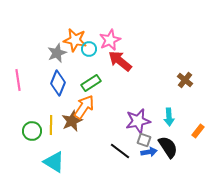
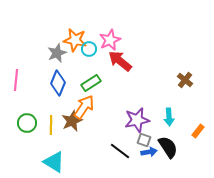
pink line: moved 2 px left; rotated 15 degrees clockwise
purple star: moved 1 px left, 1 px up
green circle: moved 5 px left, 8 px up
